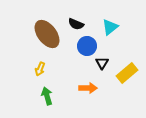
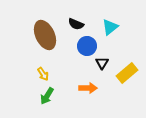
brown ellipse: moved 2 px left, 1 px down; rotated 12 degrees clockwise
yellow arrow: moved 3 px right, 5 px down; rotated 56 degrees counterclockwise
green arrow: rotated 132 degrees counterclockwise
